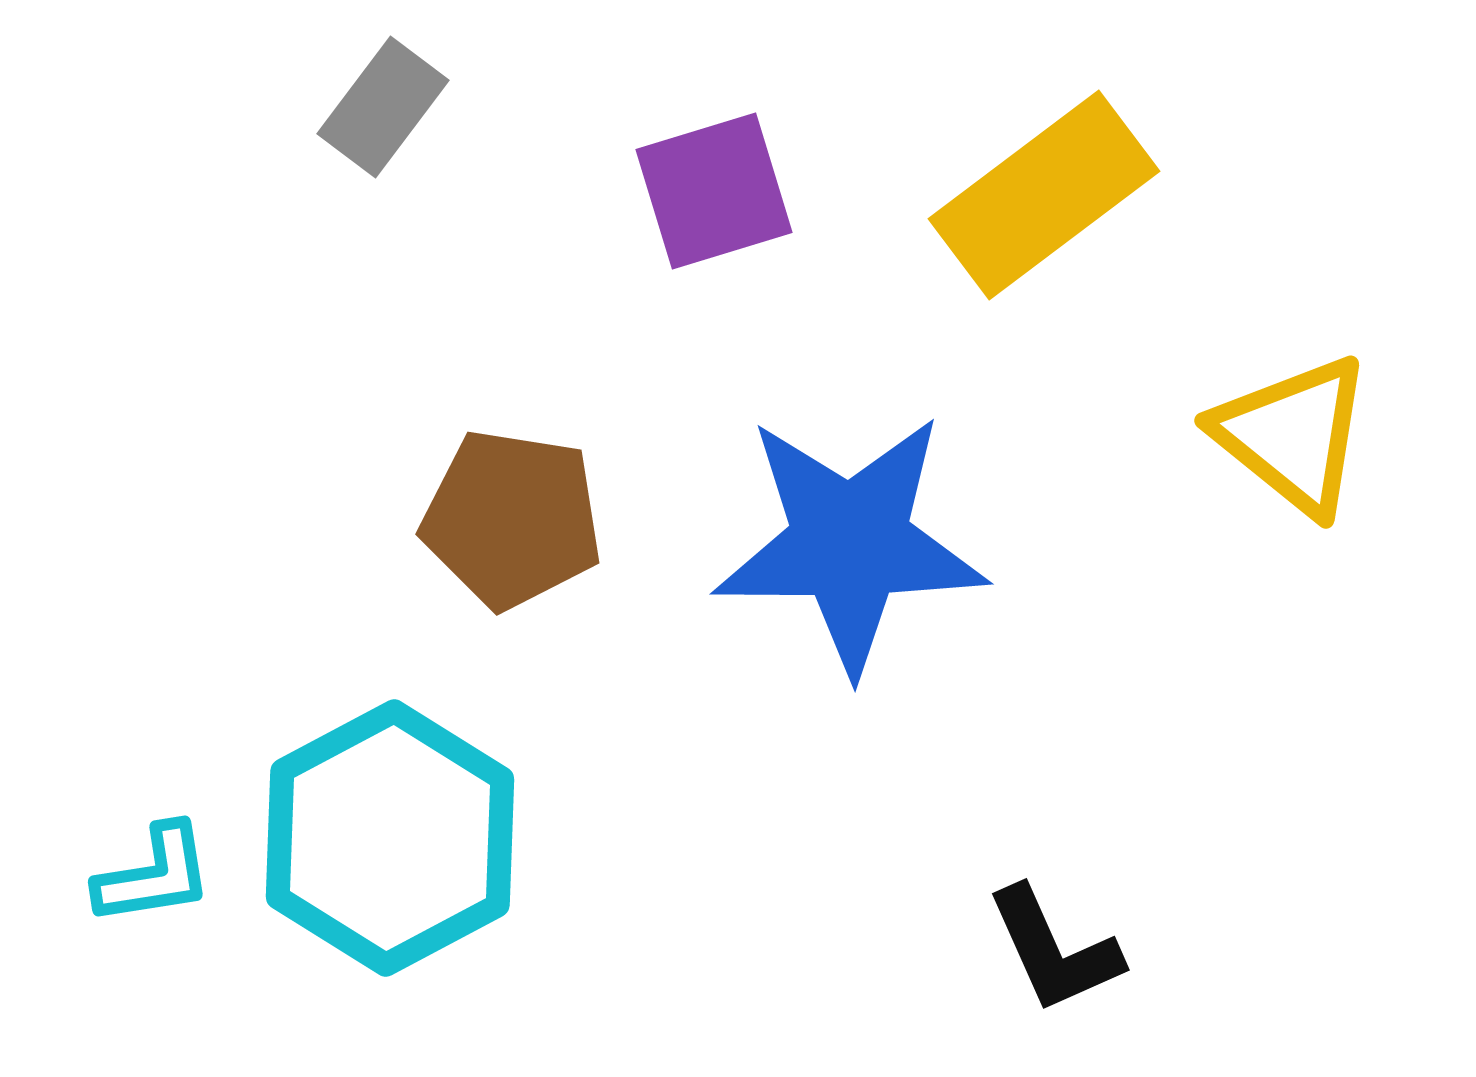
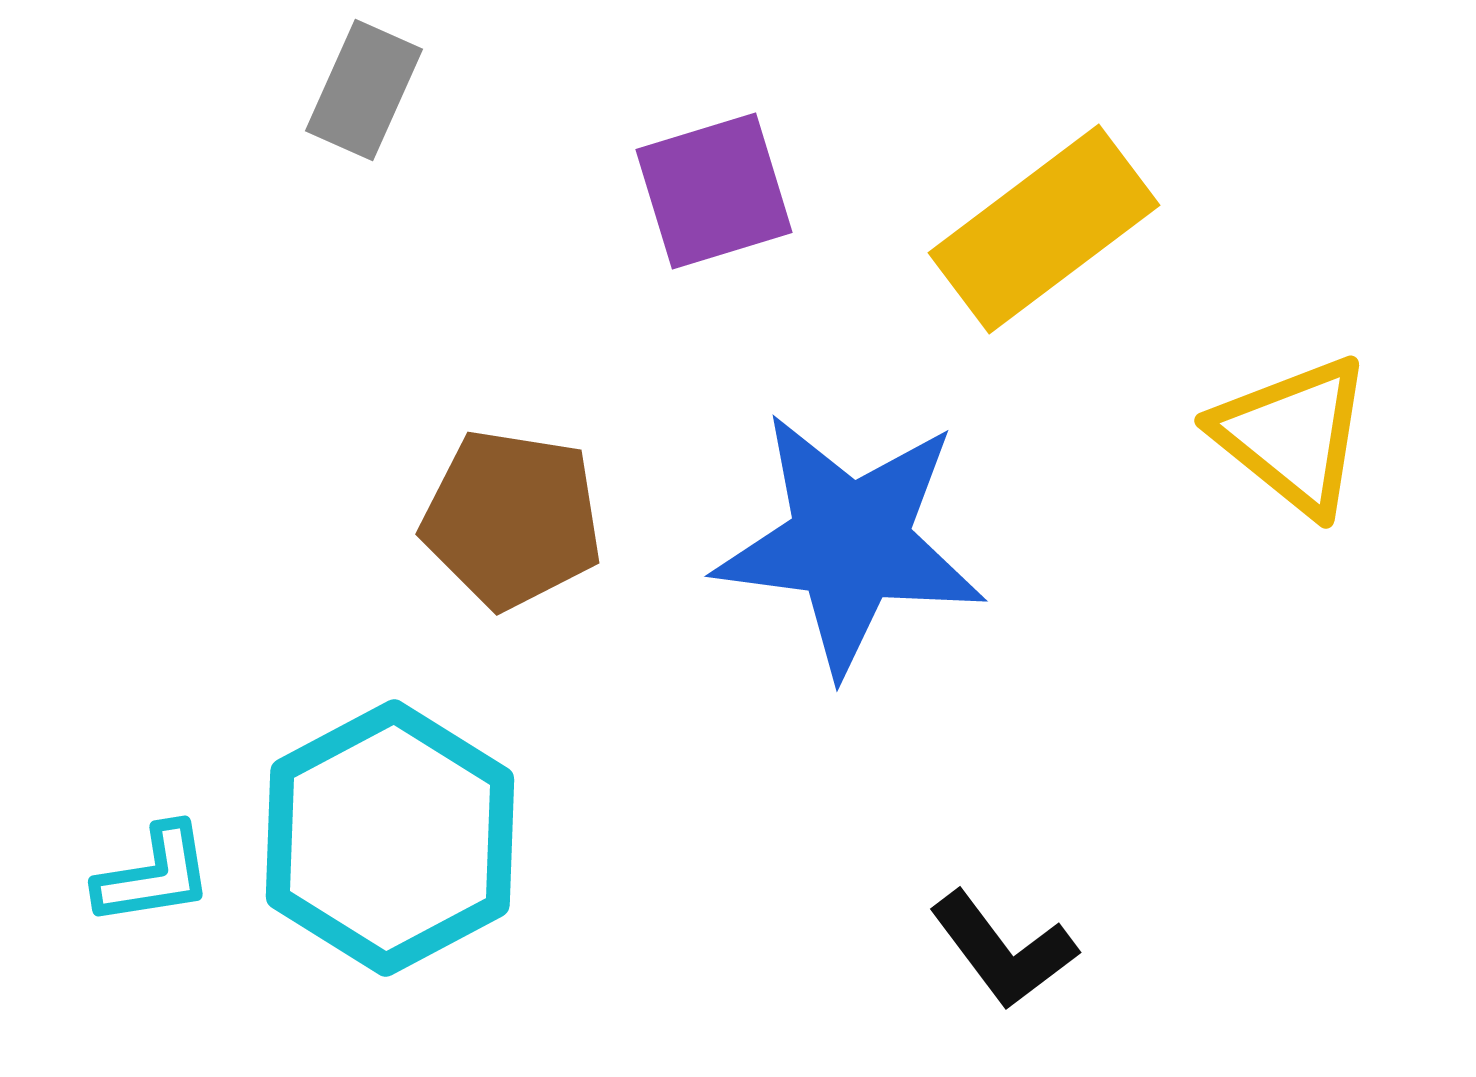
gray rectangle: moved 19 px left, 17 px up; rotated 13 degrees counterclockwise
yellow rectangle: moved 34 px down
blue star: rotated 7 degrees clockwise
black L-shape: moved 51 px left; rotated 13 degrees counterclockwise
